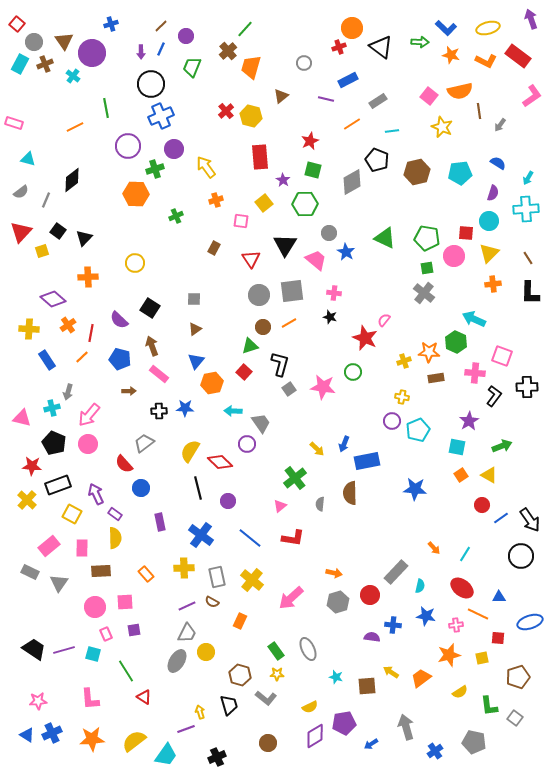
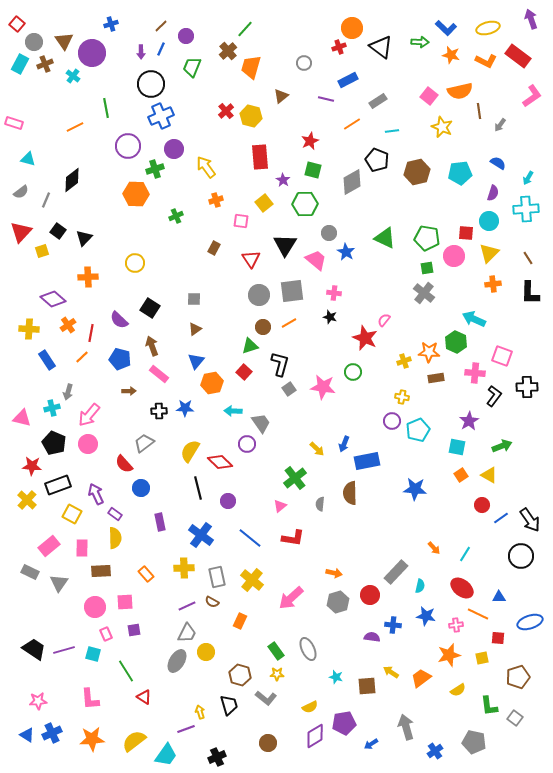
yellow semicircle at (460, 692): moved 2 px left, 2 px up
